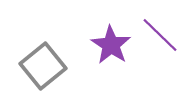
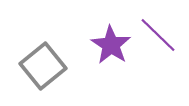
purple line: moved 2 px left
